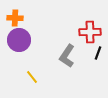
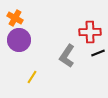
orange cross: rotated 28 degrees clockwise
black line: rotated 48 degrees clockwise
yellow line: rotated 72 degrees clockwise
